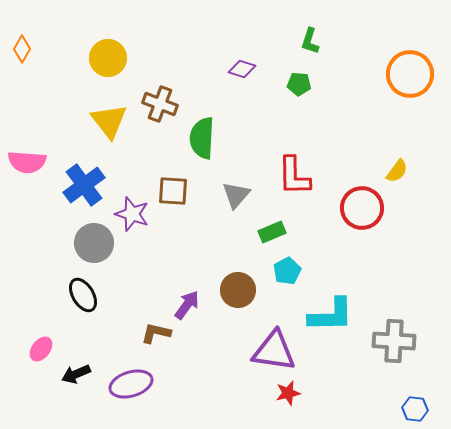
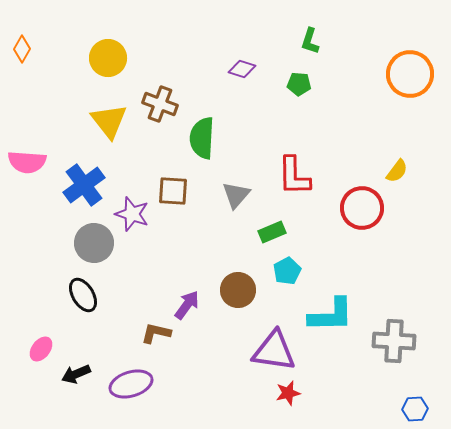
blue hexagon: rotated 10 degrees counterclockwise
